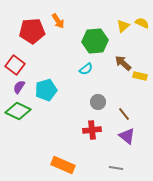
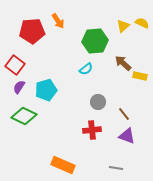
green diamond: moved 6 px right, 5 px down
purple triangle: rotated 18 degrees counterclockwise
